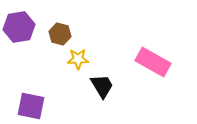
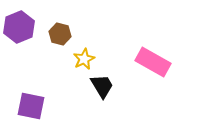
purple hexagon: rotated 12 degrees counterclockwise
yellow star: moved 6 px right; rotated 25 degrees counterclockwise
